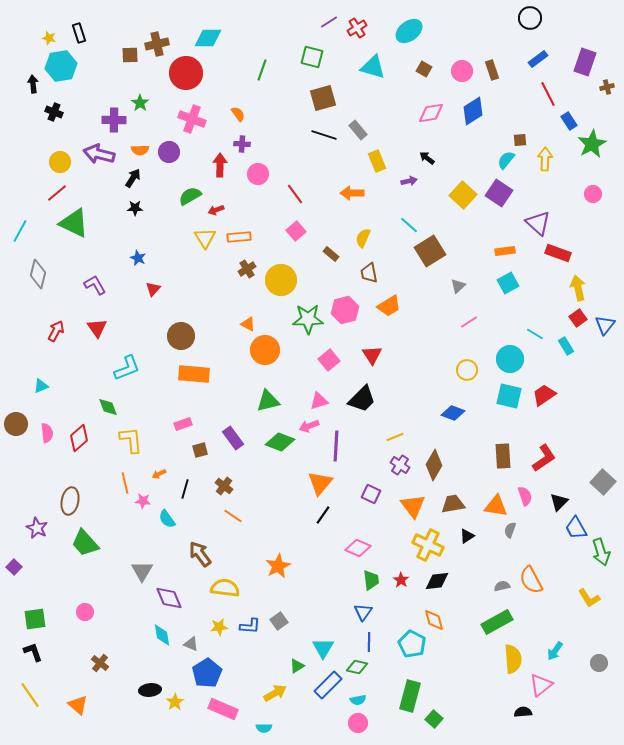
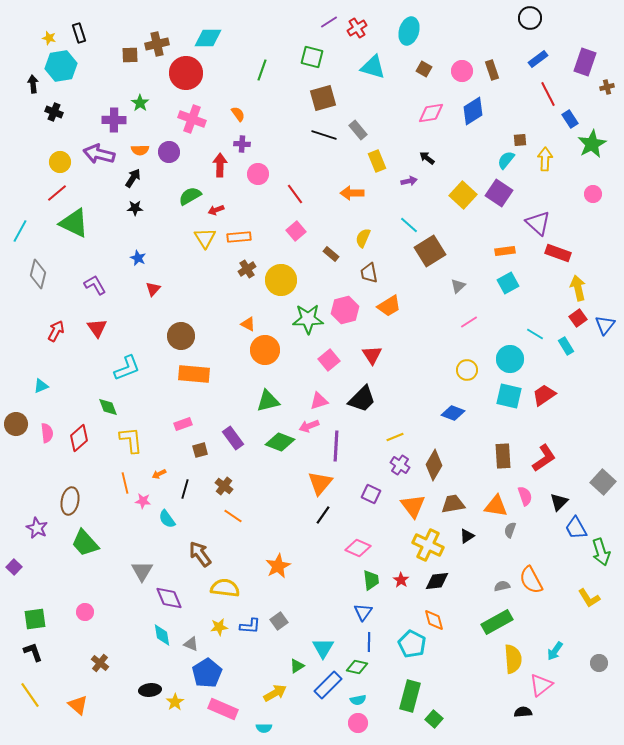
cyan ellipse at (409, 31): rotated 36 degrees counterclockwise
blue rectangle at (569, 121): moved 1 px right, 2 px up
